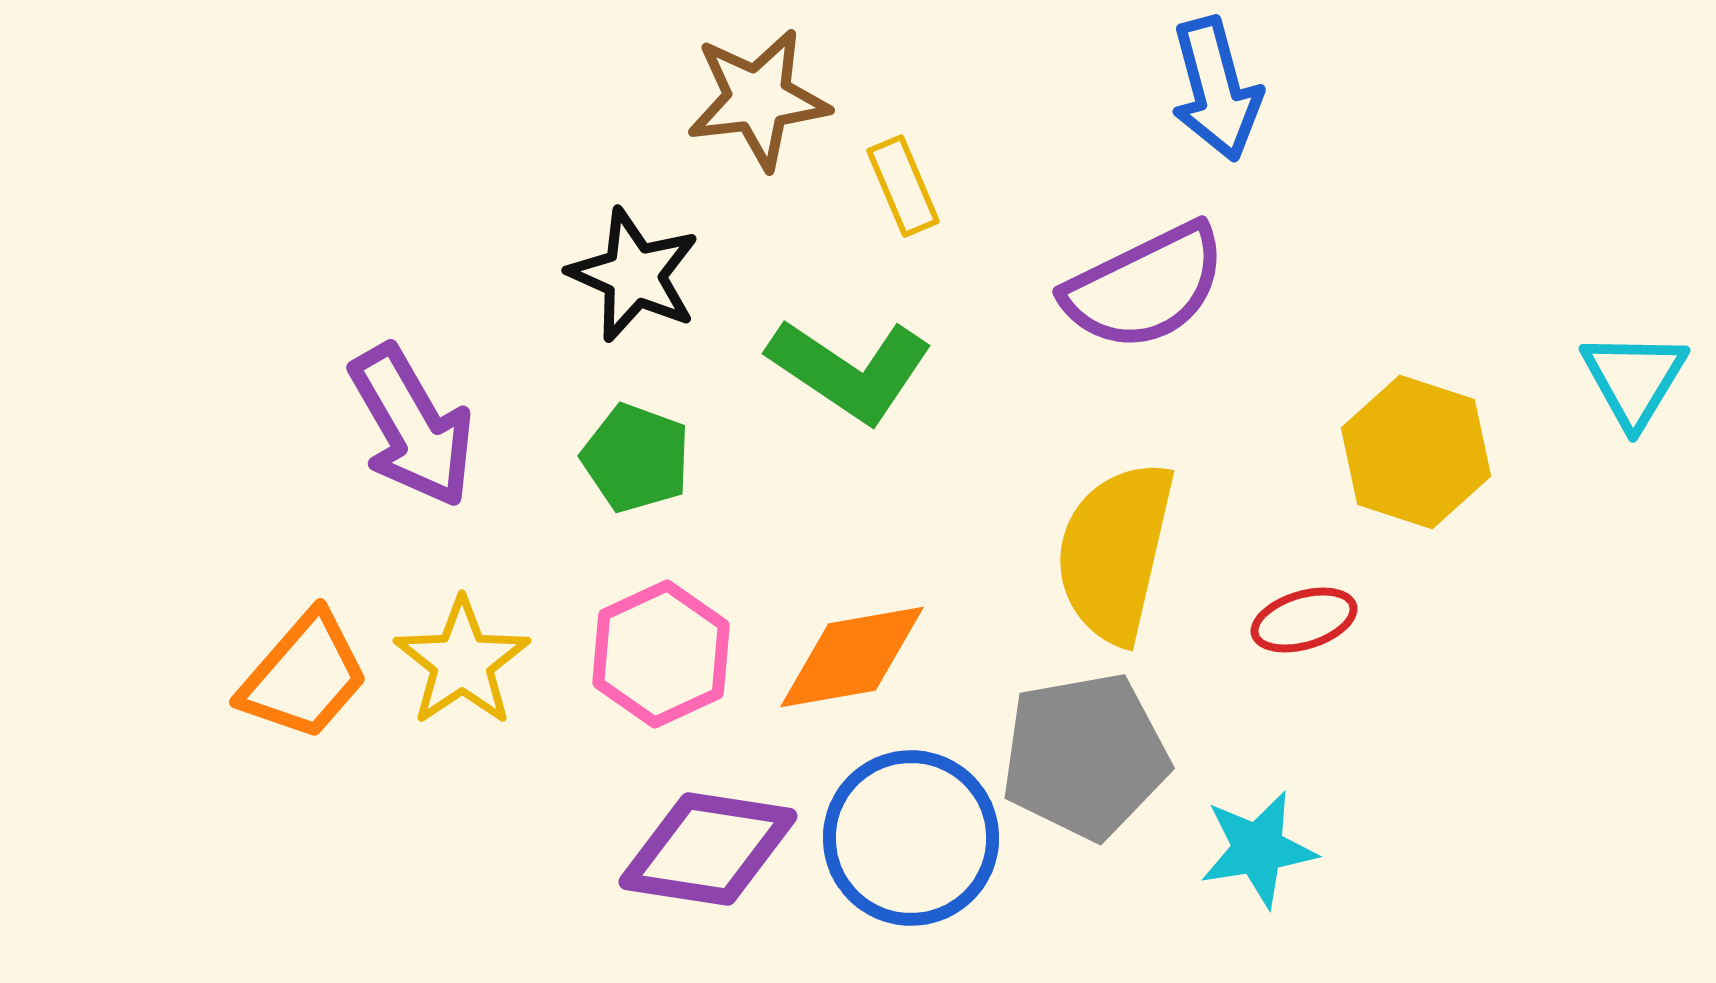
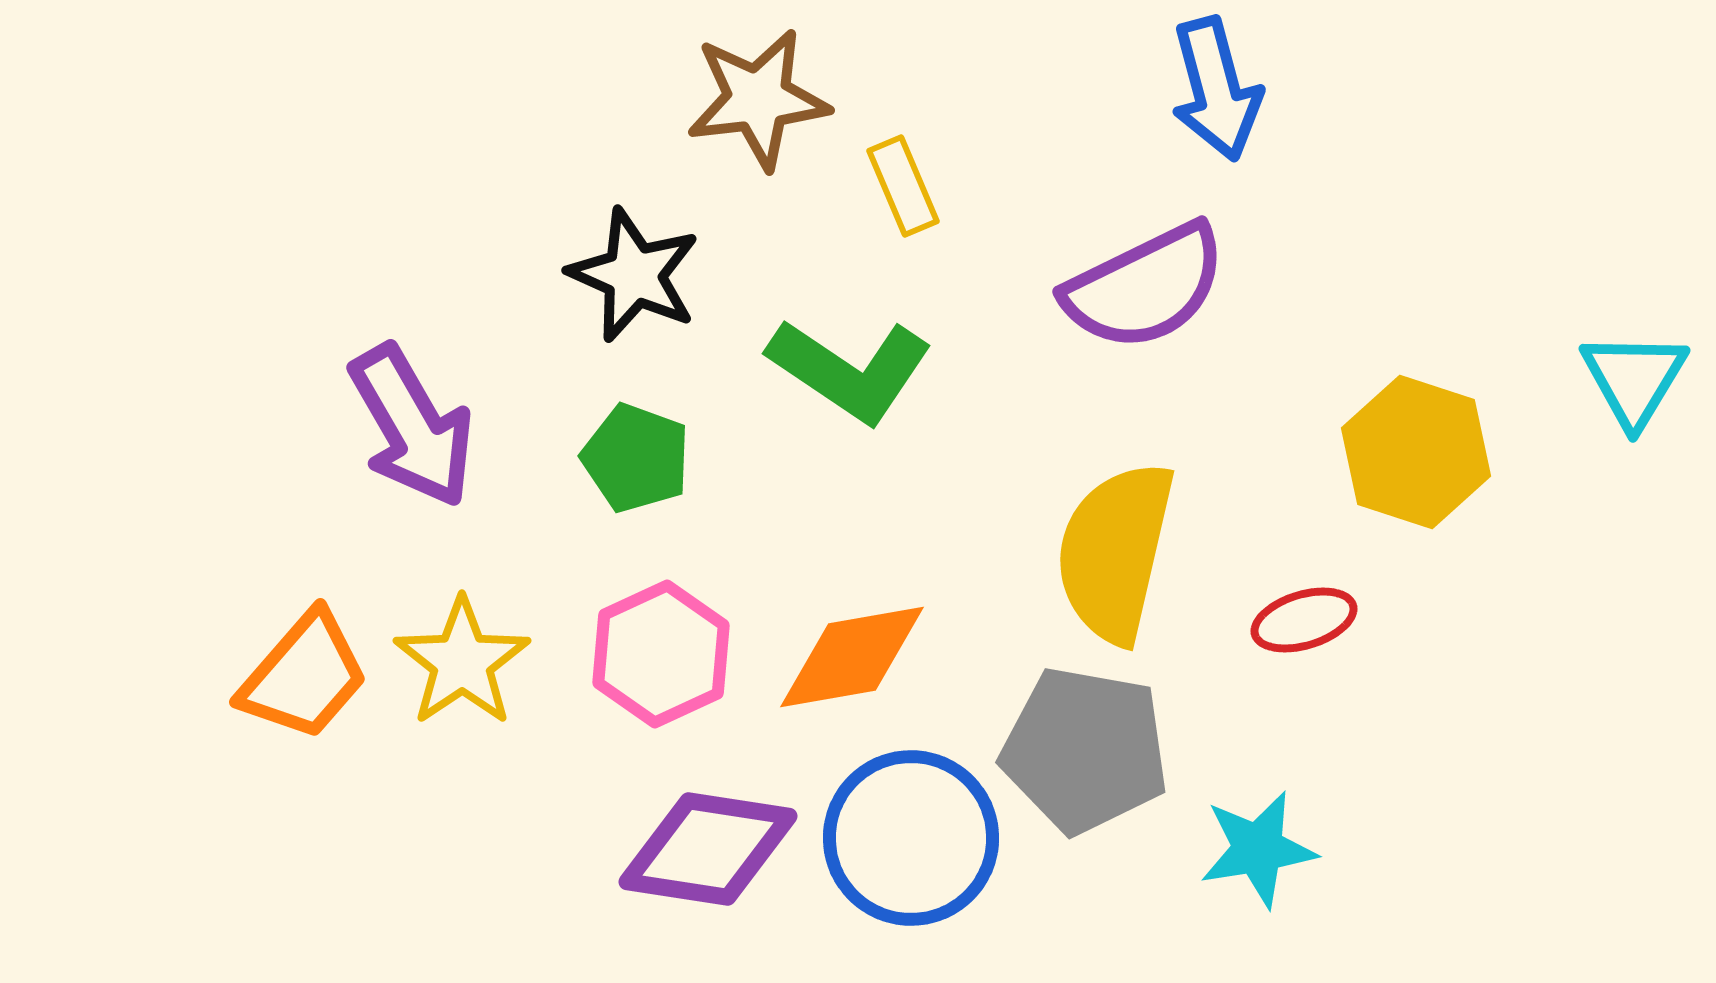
gray pentagon: moved 6 px up; rotated 20 degrees clockwise
